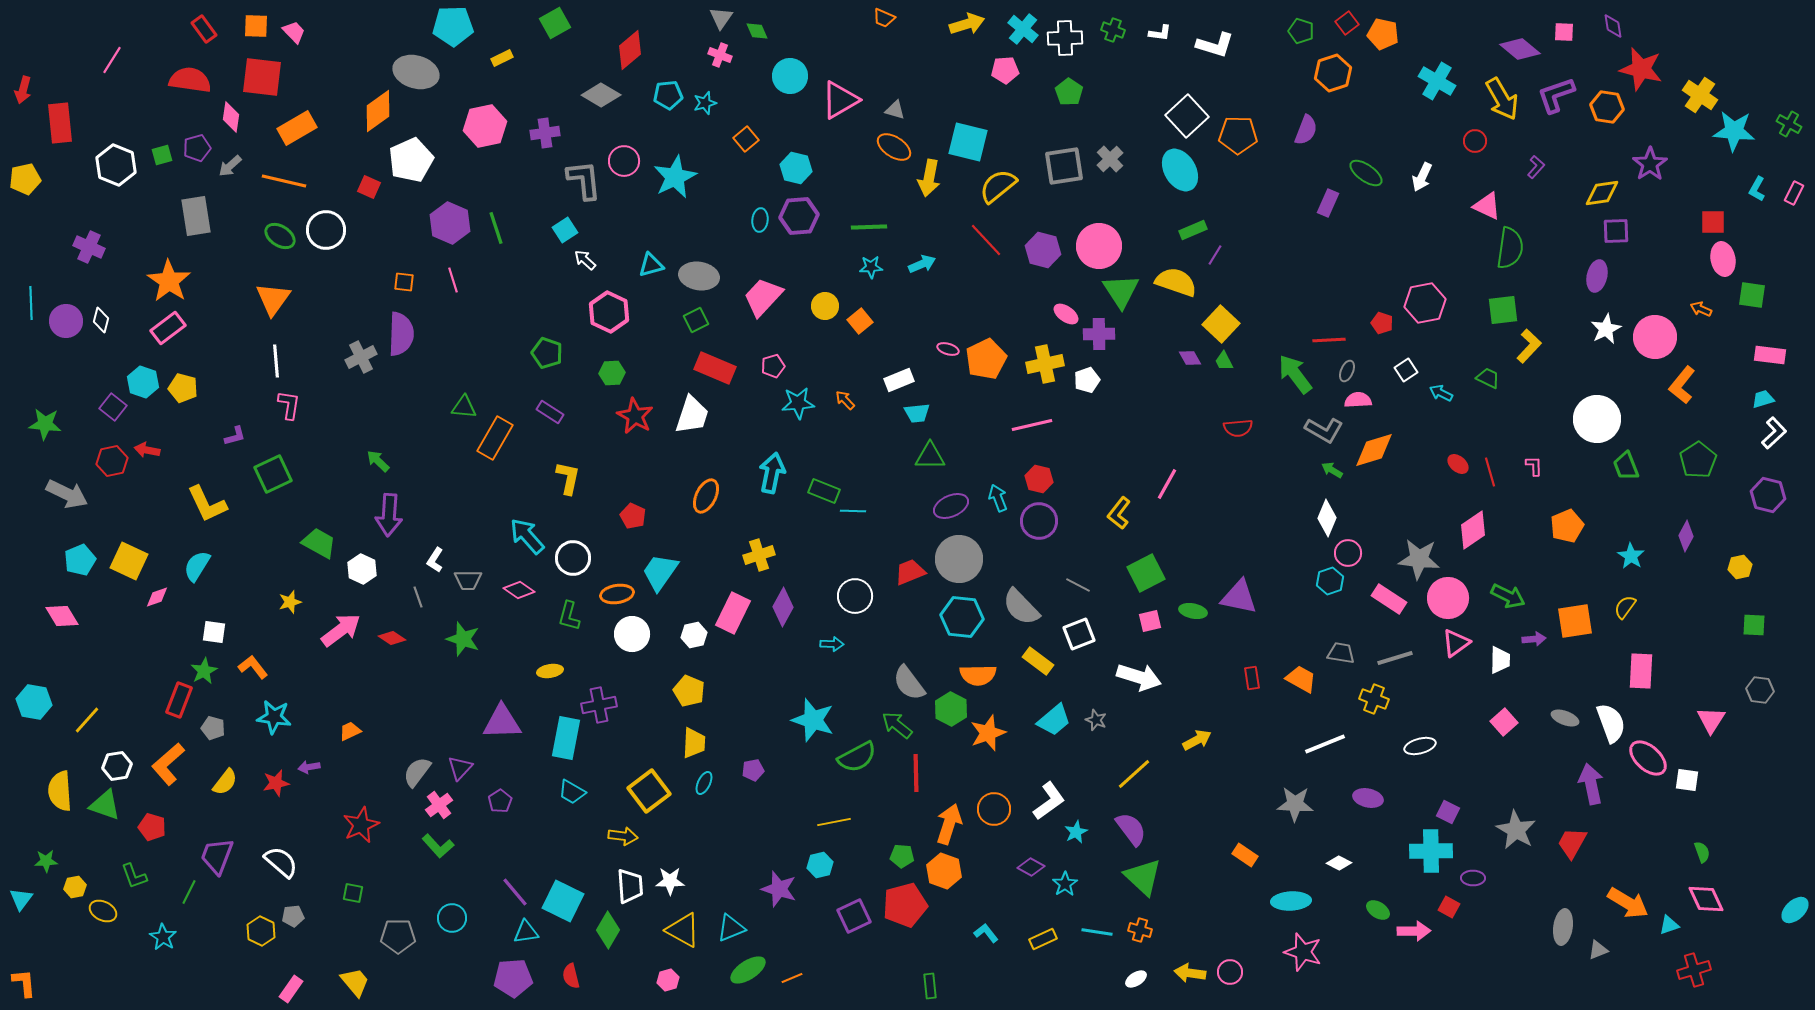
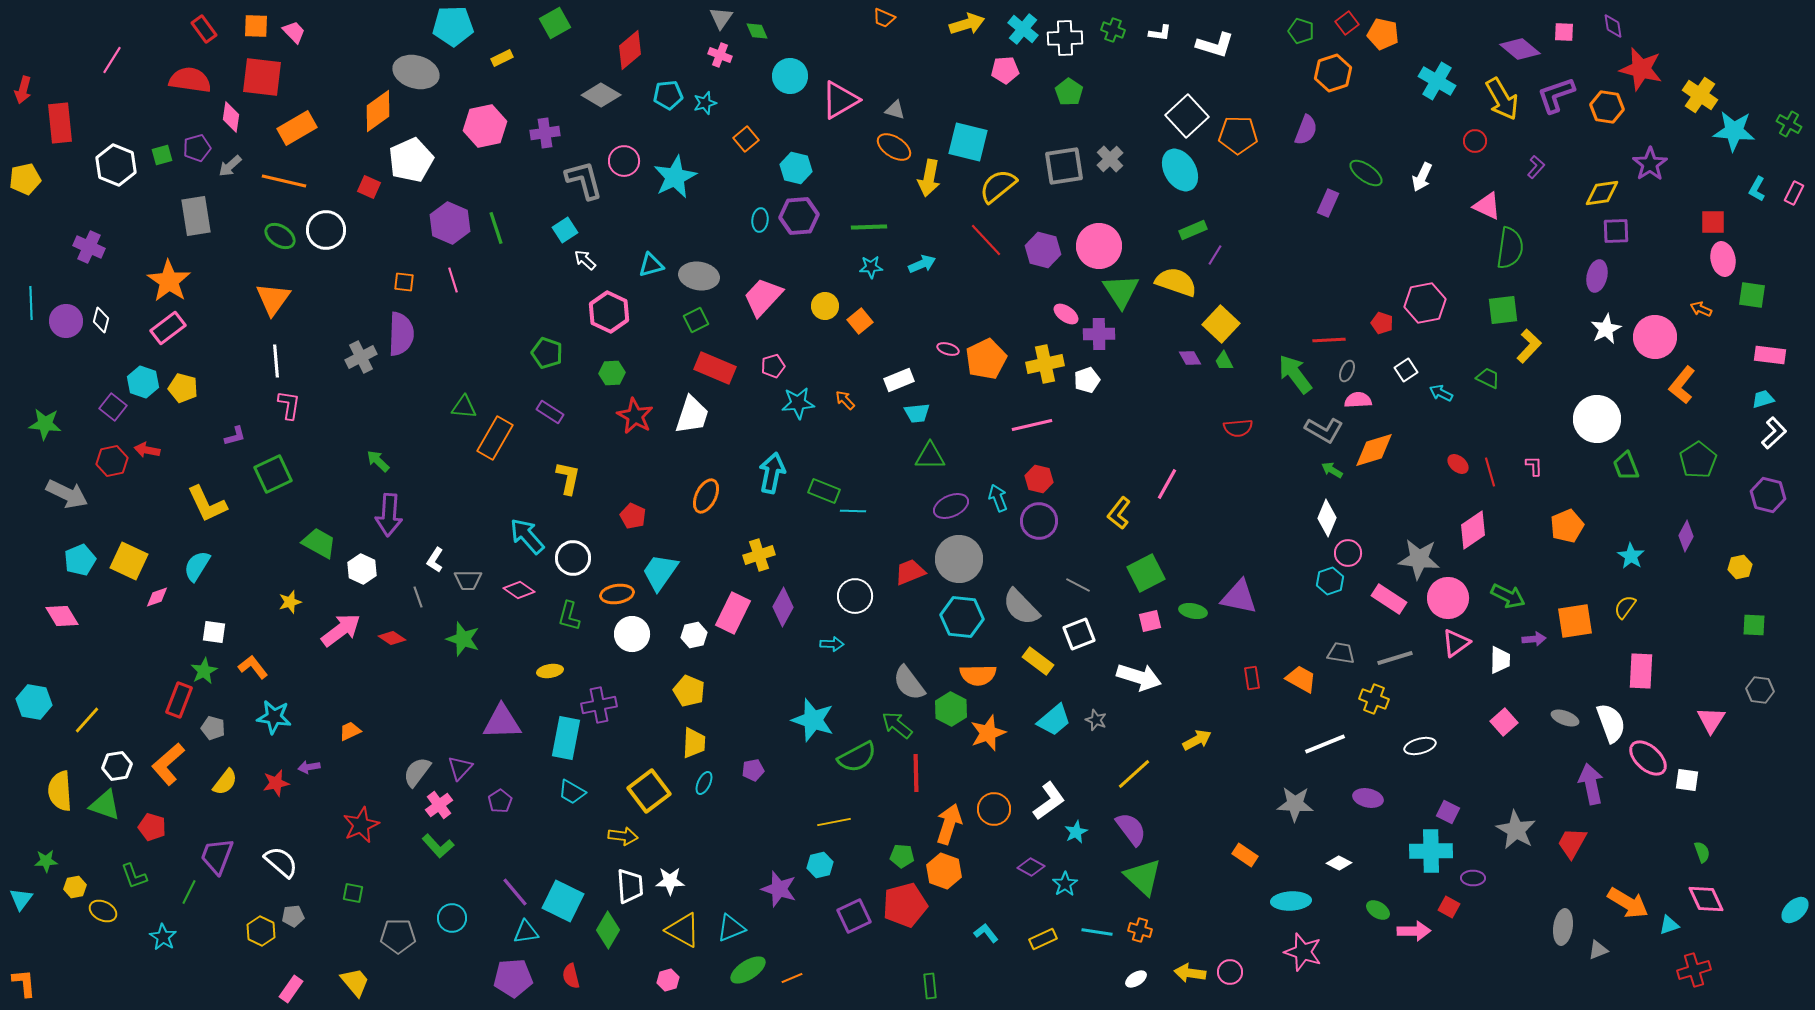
gray L-shape at (584, 180): rotated 9 degrees counterclockwise
